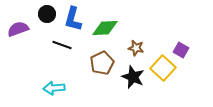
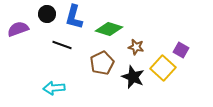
blue L-shape: moved 1 px right, 2 px up
green diamond: moved 4 px right, 1 px down; rotated 20 degrees clockwise
brown star: moved 1 px up
